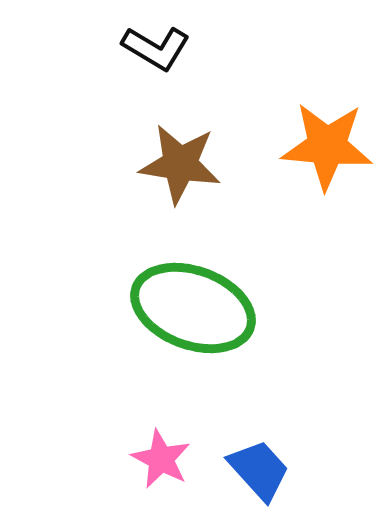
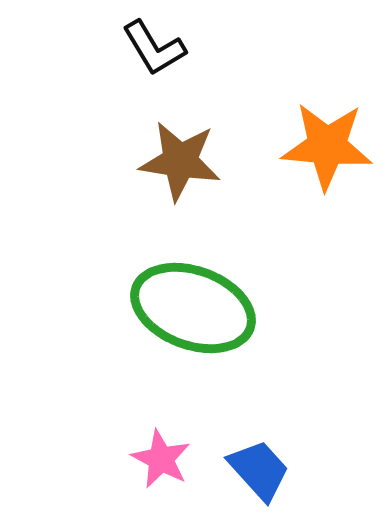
black L-shape: moved 2 px left; rotated 28 degrees clockwise
brown star: moved 3 px up
